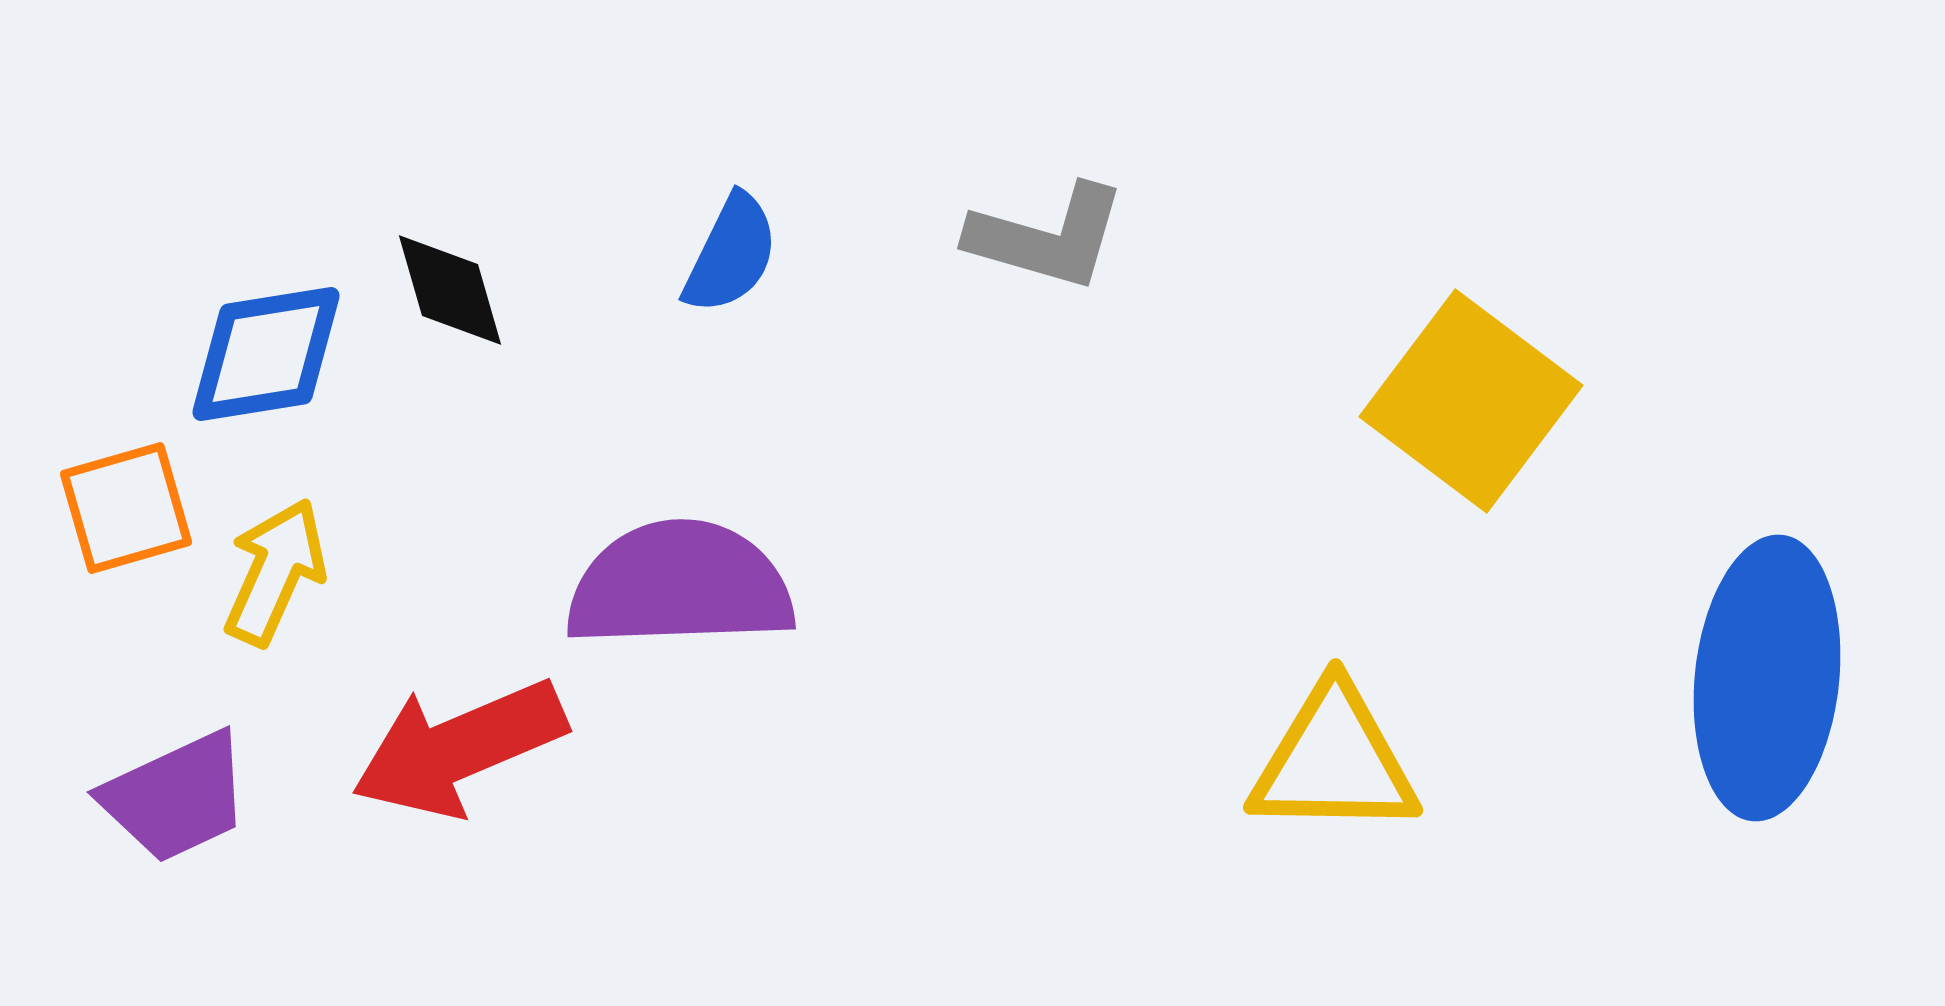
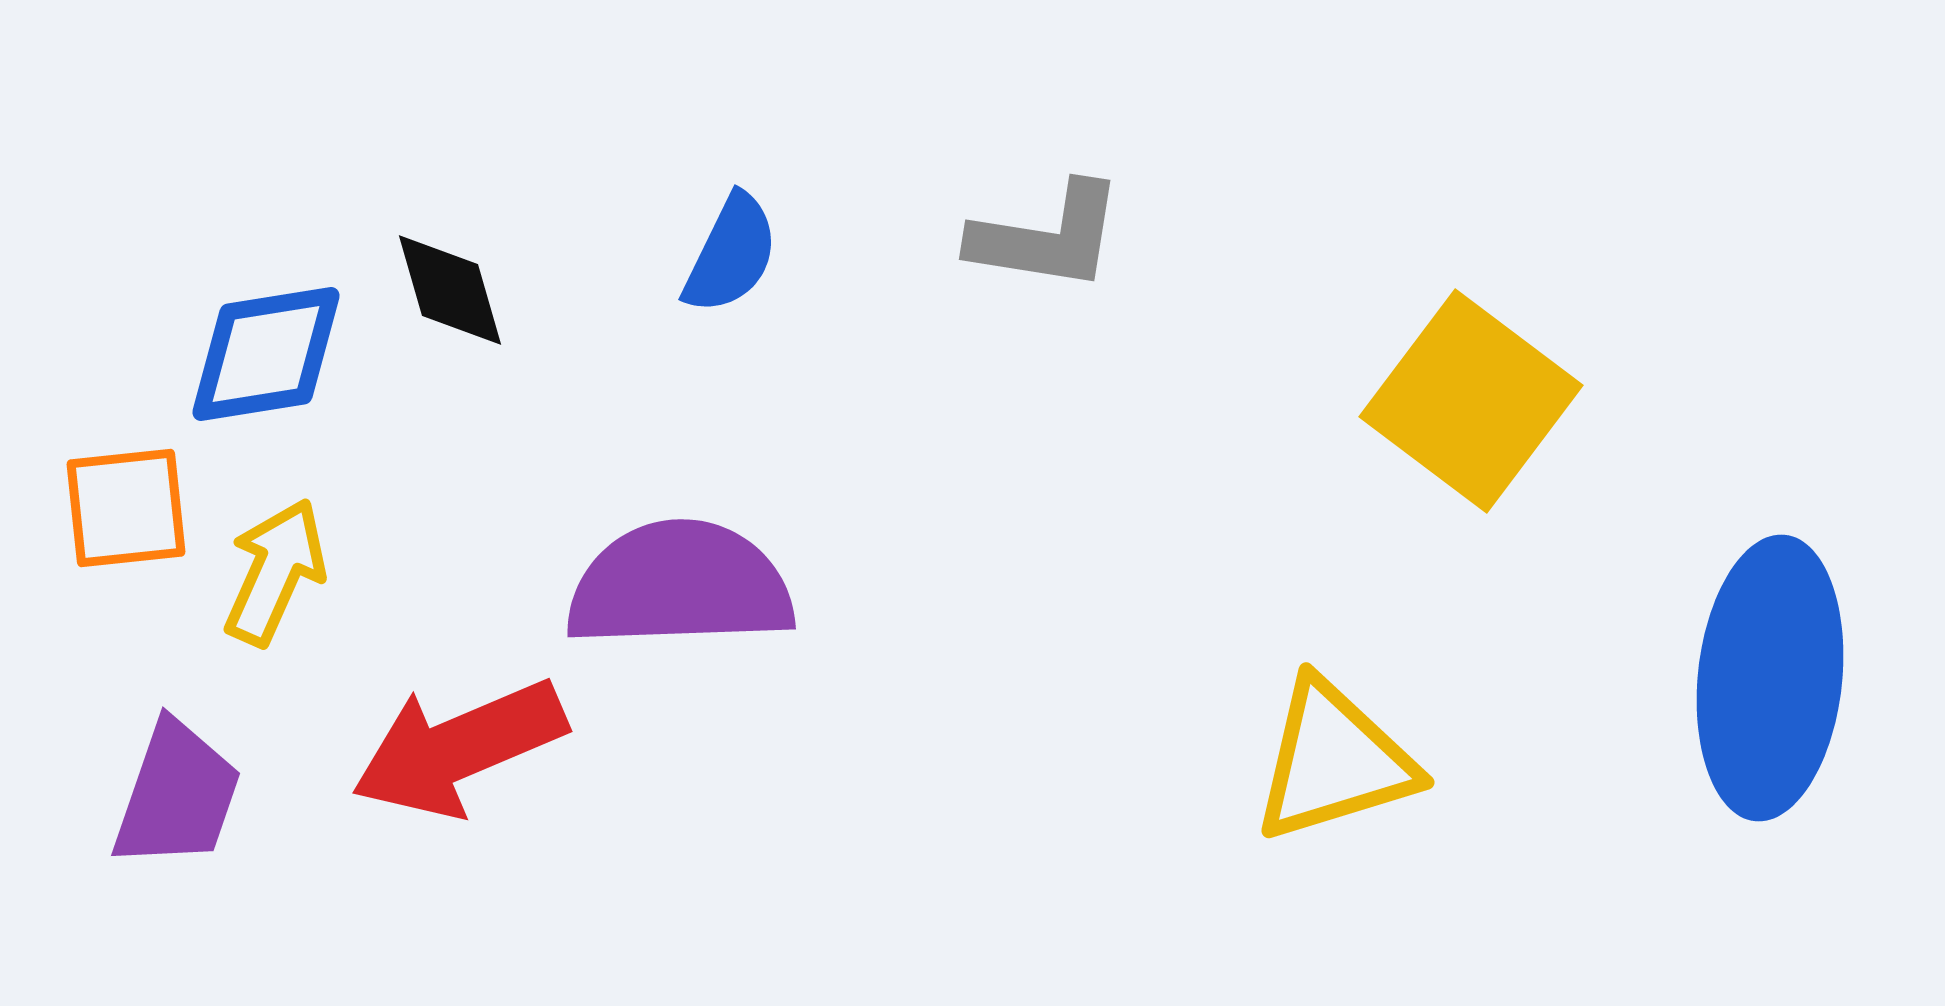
gray L-shape: rotated 7 degrees counterclockwise
orange square: rotated 10 degrees clockwise
blue ellipse: moved 3 px right
yellow triangle: rotated 18 degrees counterclockwise
purple trapezoid: moved 1 px right, 2 px up; rotated 46 degrees counterclockwise
